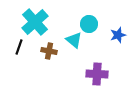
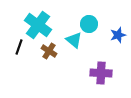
cyan cross: moved 3 px right, 3 px down; rotated 12 degrees counterclockwise
brown cross: rotated 21 degrees clockwise
purple cross: moved 4 px right, 1 px up
